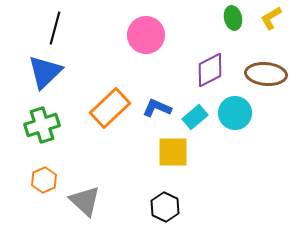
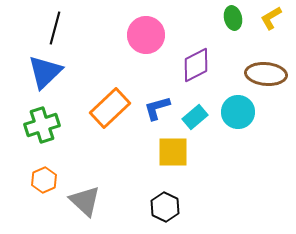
purple diamond: moved 14 px left, 5 px up
blue L-shape: rotated 40 degrees counterclockwise
cyan circle: moved 3 px right, 1 px up
